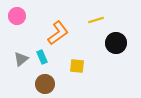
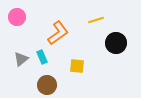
pink circle: moved 1 px down
brown circle: moved 2 px right, 1 px down
